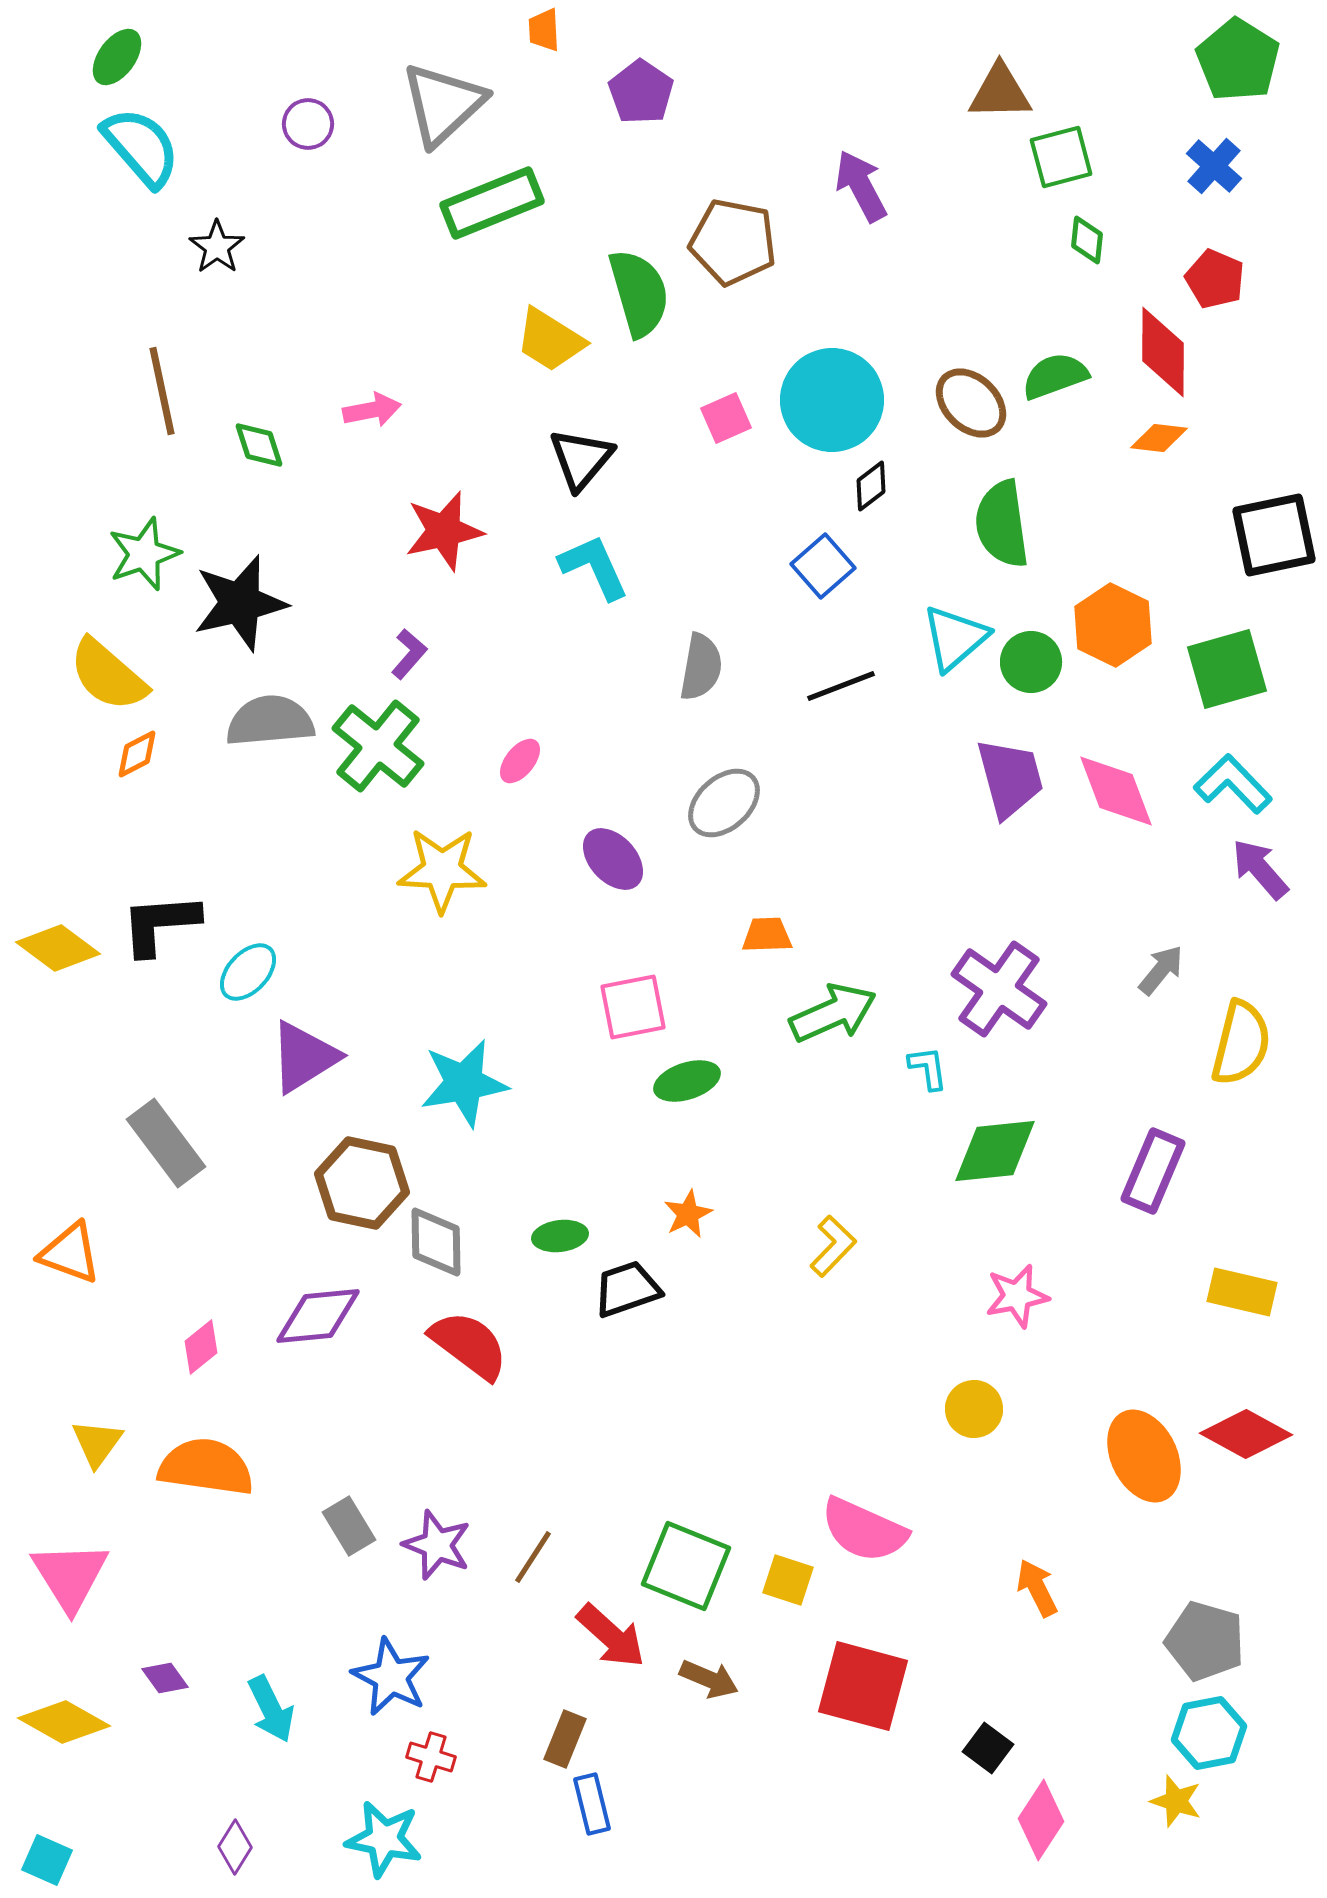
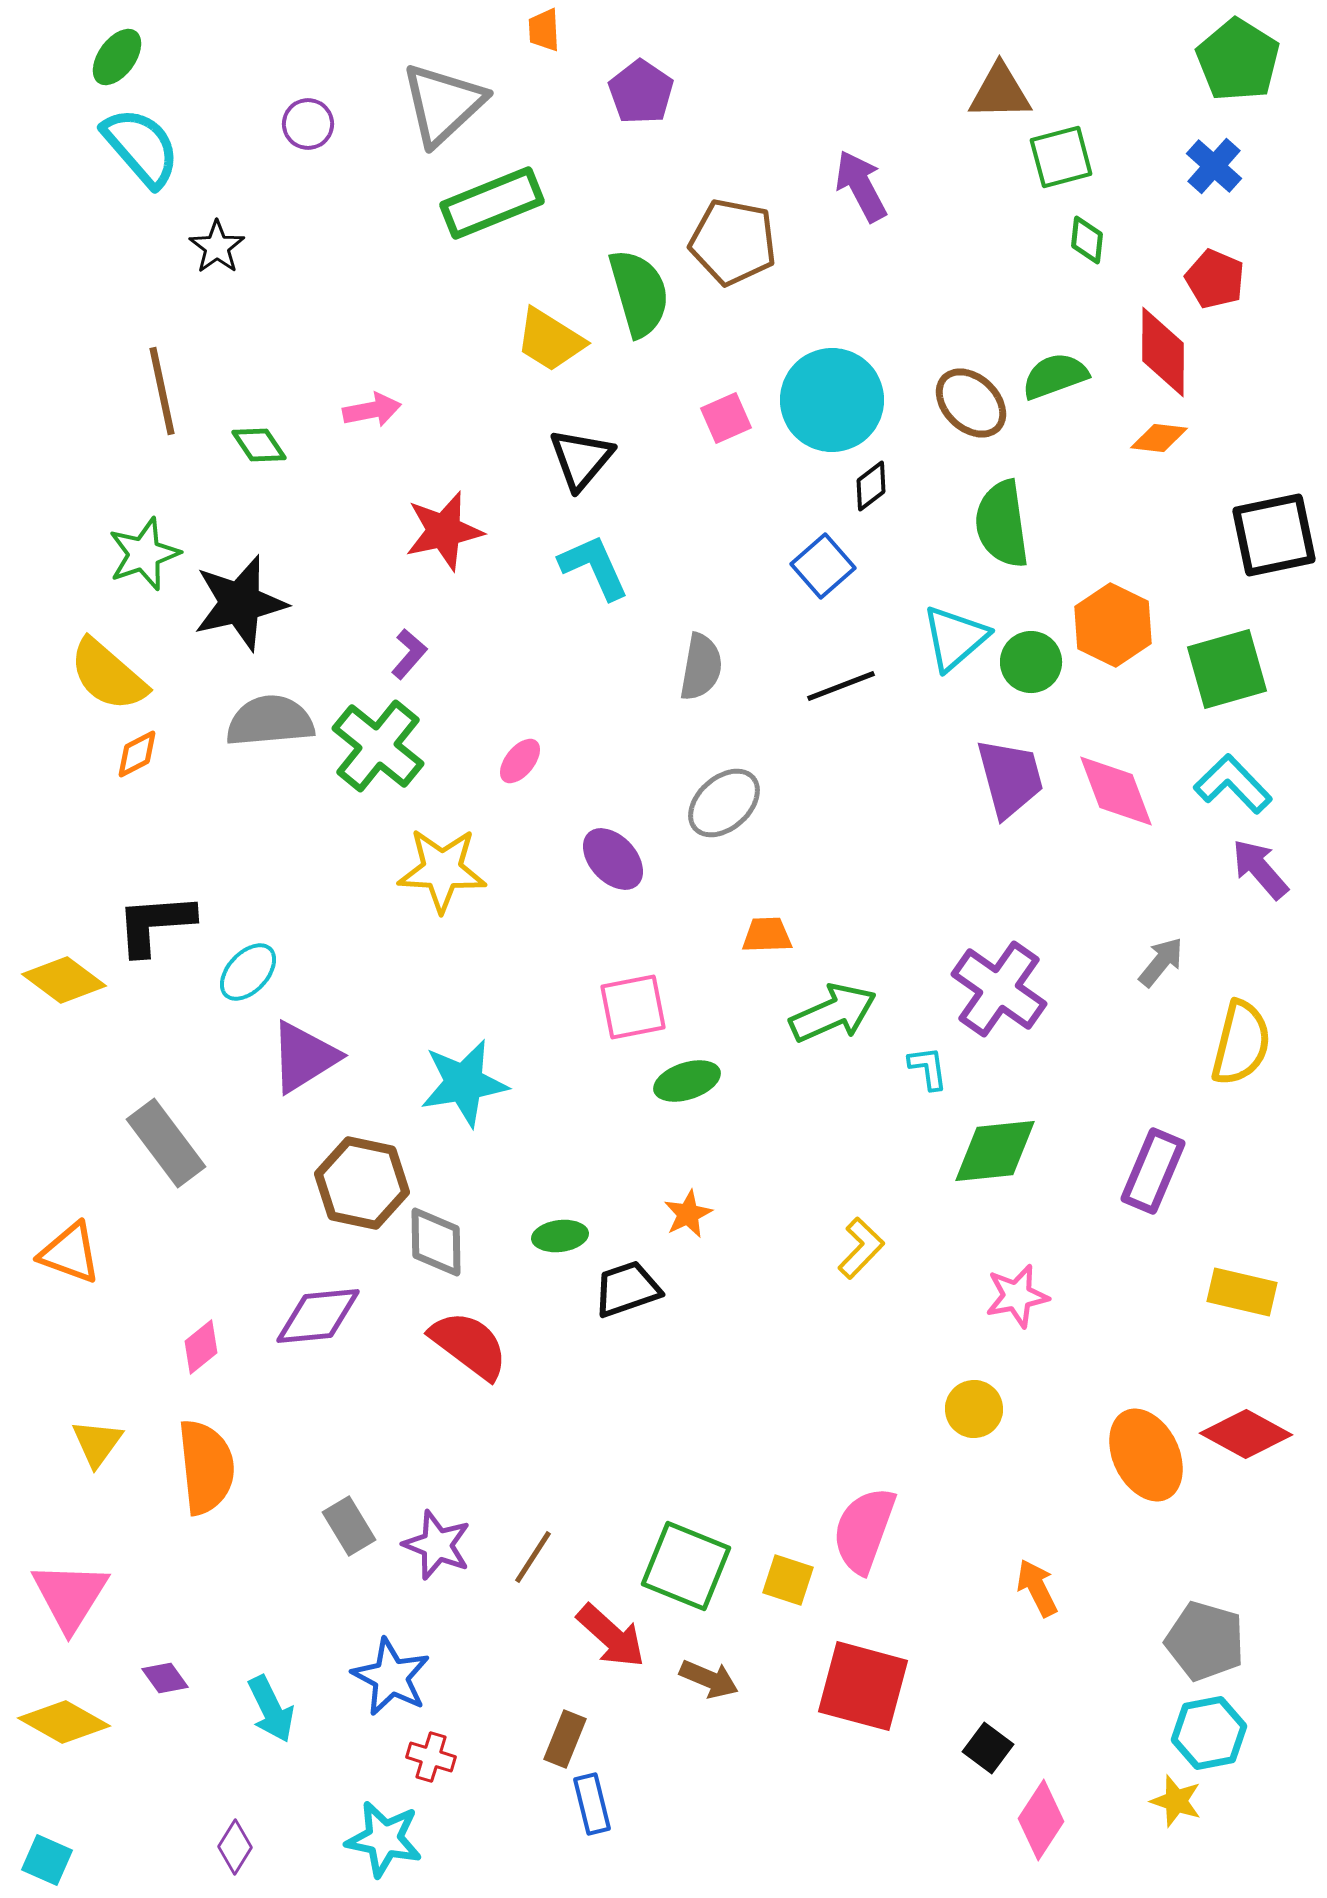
green diamond at (259, 445): rotated 16 degrees counterclockwise
black L-shape at (160, 924): moved 5 px left
yellow diamond at (58, 948): moved 6 px right, 32 px down
gray arrow at (1161, 970): moved 8 px up
yellow L-shape at (833, 1246): moved 28 px right, 2 px down
orange ellipse at (1144, 1456): moved 2 px right, 1 px up
orange semicircle at (206, 1467): rotated 76 degrees clockwise
pink semicircle at (864, 1530): rotated 86 degrees clockwise
pink triangle at (70, 1576): moved 20 px down; rotated 4 degrees clockwise
